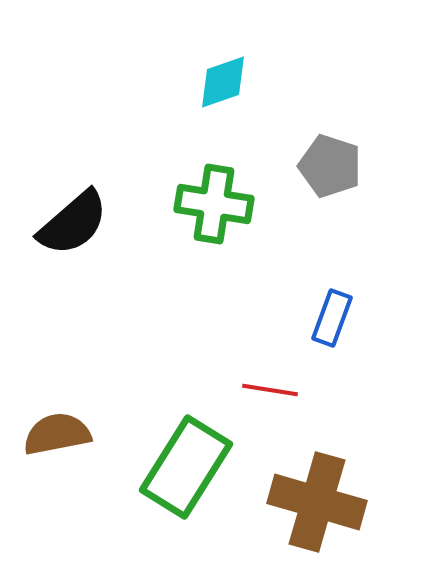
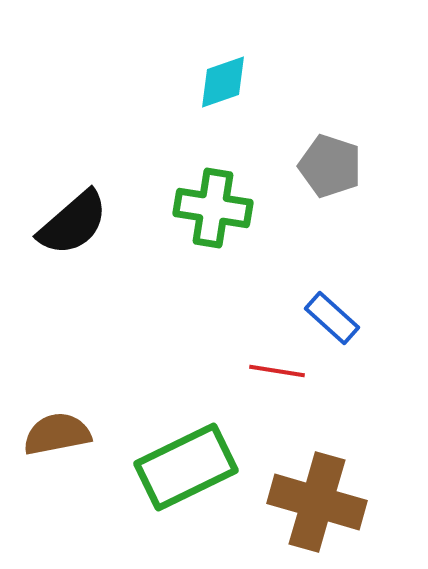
green cross: moved 1 px left, 4 px down
blue rectangle: rotated 68 degrees counterclockwise
red line: moved 7 px right, 19 px up
green rectangle: rotated 32 degrees clockwise
